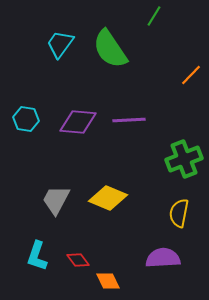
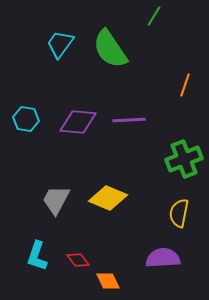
orange line: moved 6 px left, 10 px down; rotated 25 degrees counterclockwise
